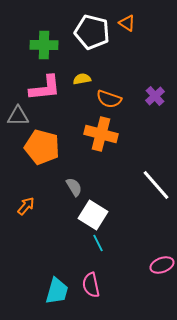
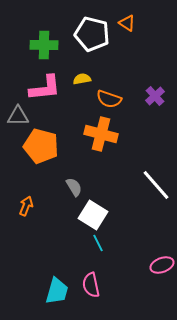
white pentagon: moved 2 px down
orange pentagon: moved 1 px left, 1 px up
orange arrow: rotated 18 degrees counterclockwise
